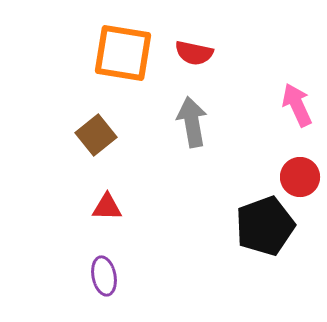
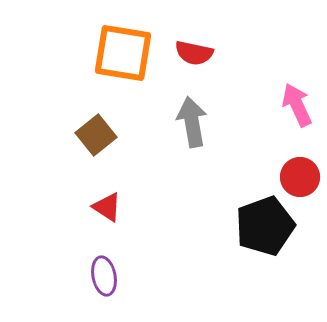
red triangle: rotated 32 degrees clockwise
